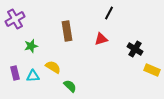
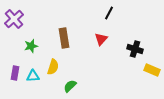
purple cross: moved 1 px left; rotated 12 degrees counterclockwise
brown rectangle: moved 3 px left, 7 px down
red triangle: rotated 32 degrees counterclockwise
black cross: rotated 14 degrees counterclockwise
yellow semicircle: rotated 77 degrees clockwise
purple rectangle: rotated 24 degrees clockwise
green semicircle: rotated 88 degrees counterclockwise
